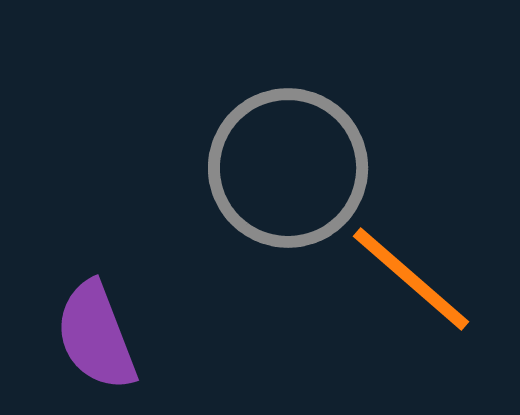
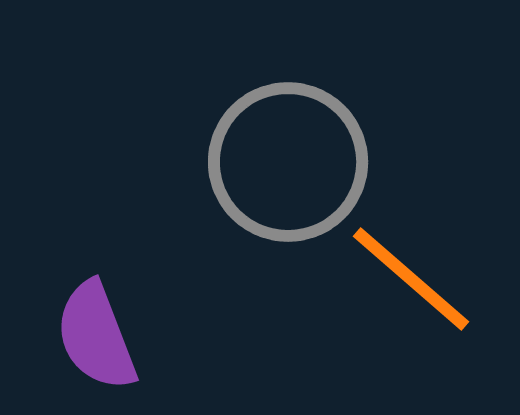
gray circle: moved 6 px up
